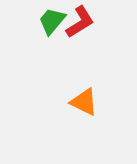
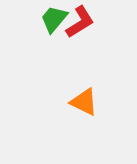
green trapezoid: moved 2 px right, 2 px up
